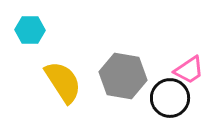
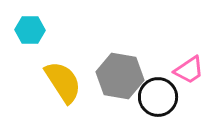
gray hexagon: moved 3 px left
black circle: moved 12 px left, 1 px up
